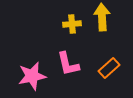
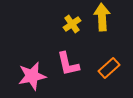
yellow cross: rotated 30 degrees counterclockwise
